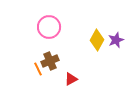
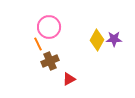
purple star: moved 2 px left, 1 px up; rotated 21 degrees clockwise
orange line: moved 25 px up
red triangle: moved 2 px left
